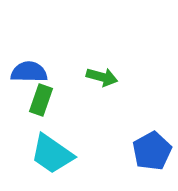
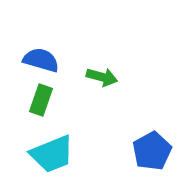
blue semicircle: moved 12 px right, 12 px up; rotated 15 degrees clockwise
cyan trapezoid: rotated 57 degrees counterclockwise
